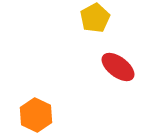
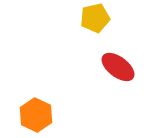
yellow pentagon: rotated 16 degrees clockwise
